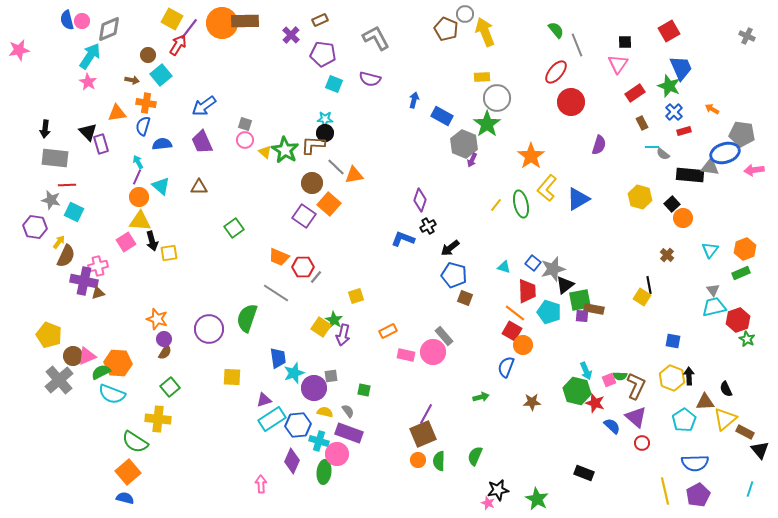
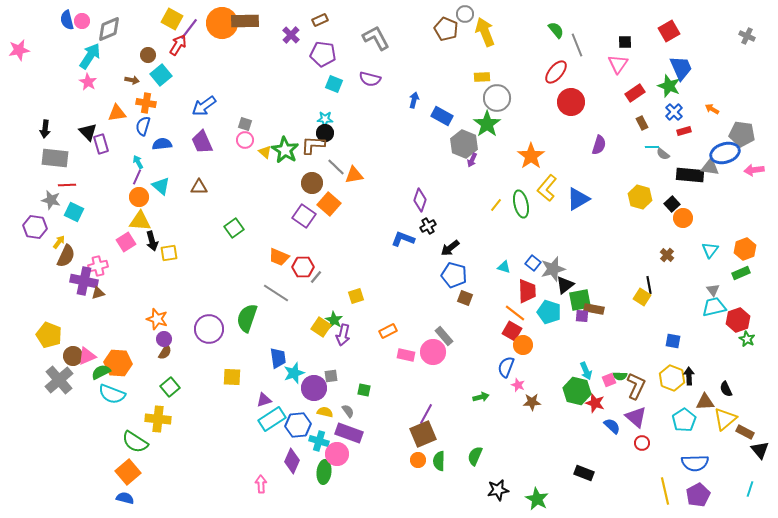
pink star at (488, 503): moved 30 px right, 118 px up
